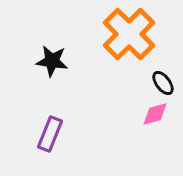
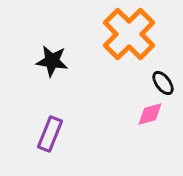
pink diamond: moved 5 px left
